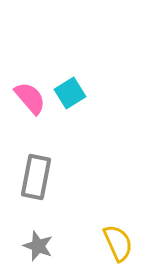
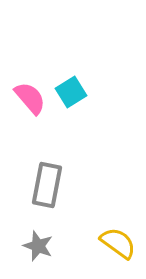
cyan square: moved 1 px right, 1 px up
gray rectangle: moved 11 px right, 8 px down
yellow semicircle: rotated 30 degrees counterclockwise
